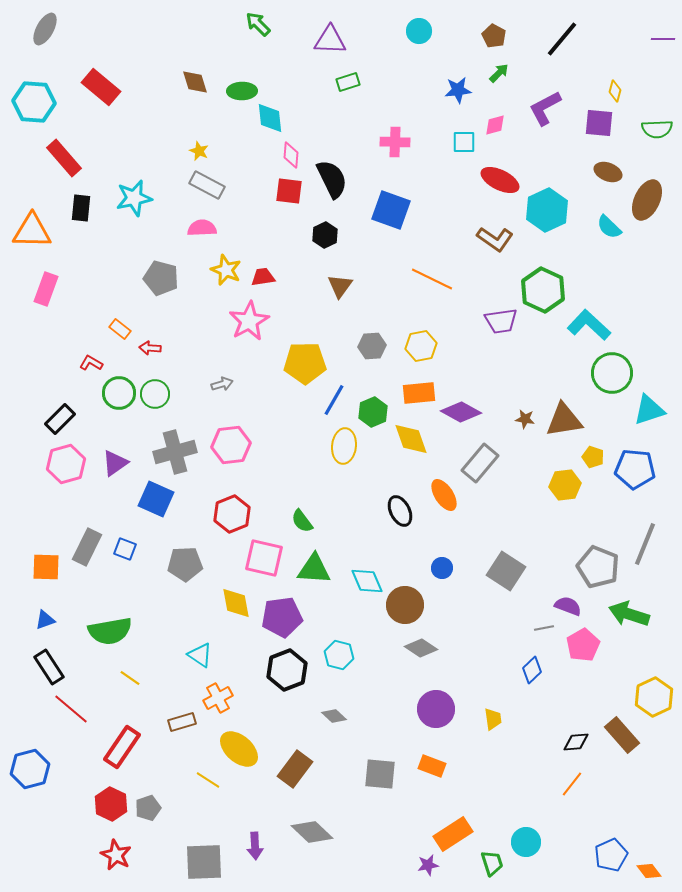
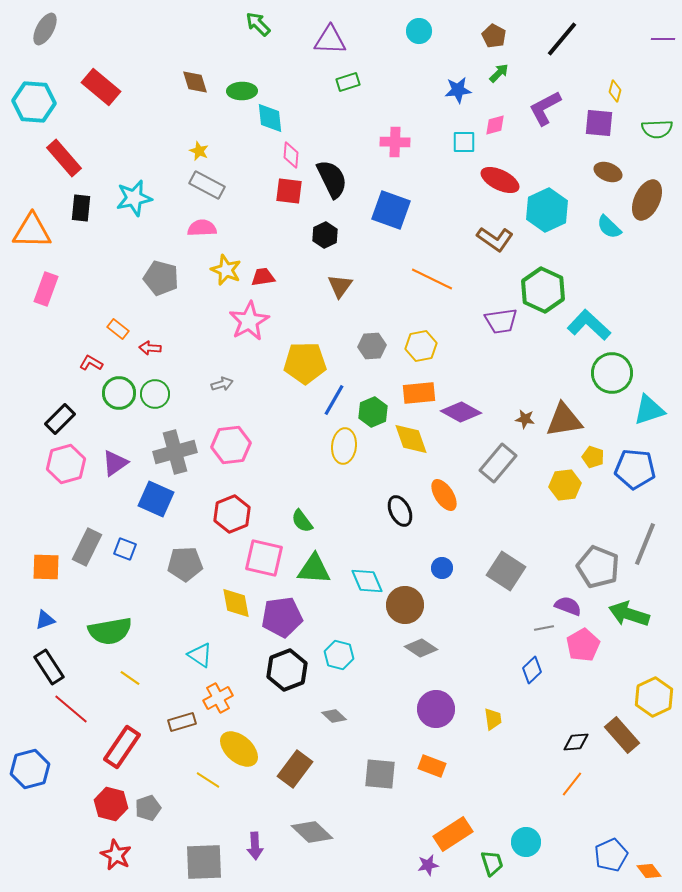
orange rectangle at (120, 329): moved 2 px left
gray rectangle at (480, 463): moved 18 px right
red hexagon at (111, 804): rotated 12 degrees counterclockwise
